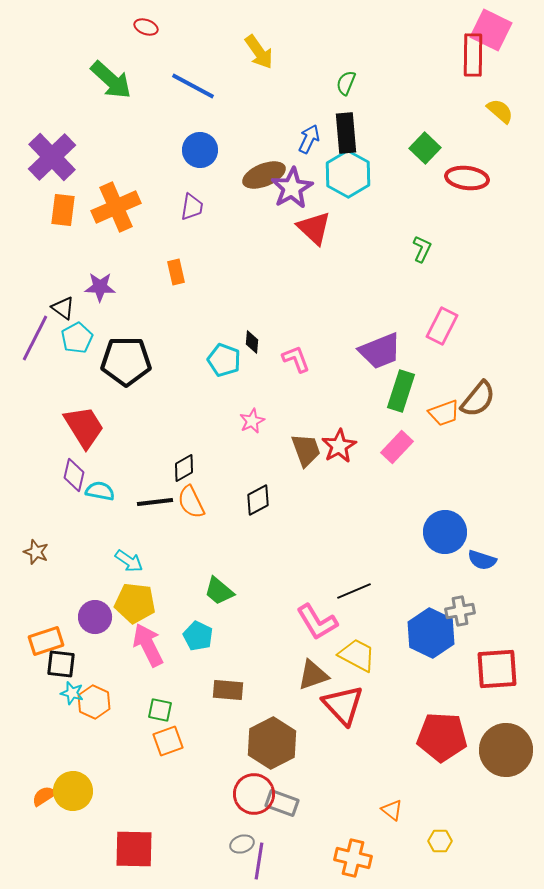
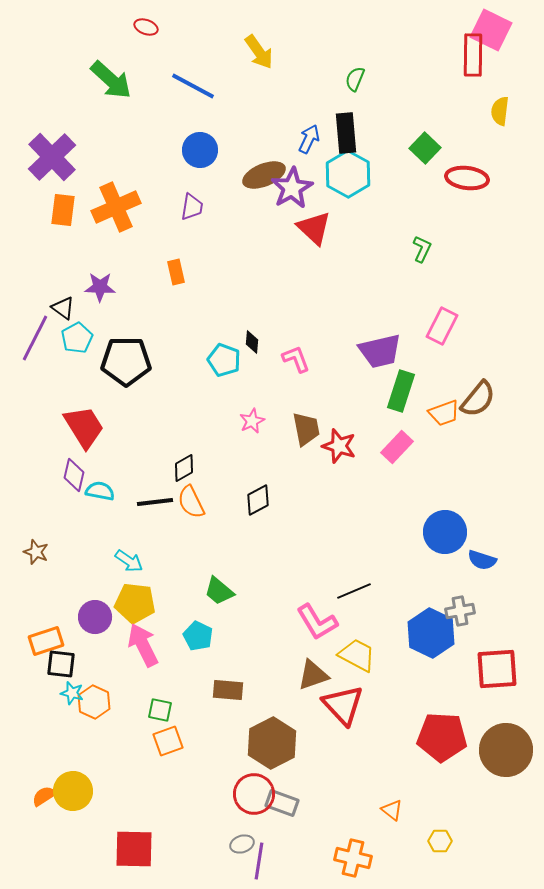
green semicircle at (346, 83): moved 9 px right, 4 px up
yellow semicircle at (500, 111): rotated 124 degrees counterclockwise
purple trapezoid at (380, 351): rotated 9 degrees clockwise
red star at (339, 446): rotated 24 degrees counterclockwise
brown trapezoid at (306, 450): moved 21 px up; rotated 9 degrees clockwise
pink arrow at (148, 645): moved 5 px left
